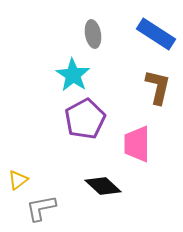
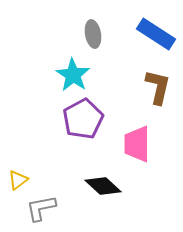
purple pentagon: moved 2 px left
